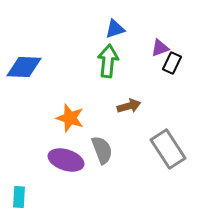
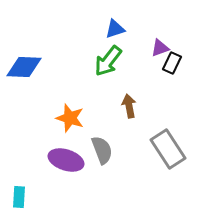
green arrow: rotated 148 degrees counterclockwise
brown arrow: rotated 85 degrees counterclockwise
